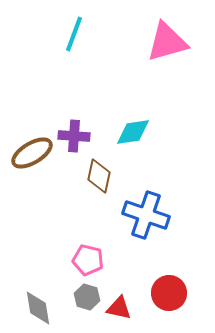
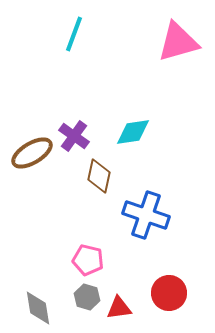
pink triangle: moved 11 px right
purple cross: rotated 32 degrees clockwise
red triangle: rotated 20 degrees counterclockwise
